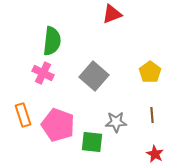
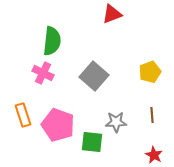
yellow pentagon: rotated 15 degrees clockwise
red star: moved 1 px left, 1 px down
